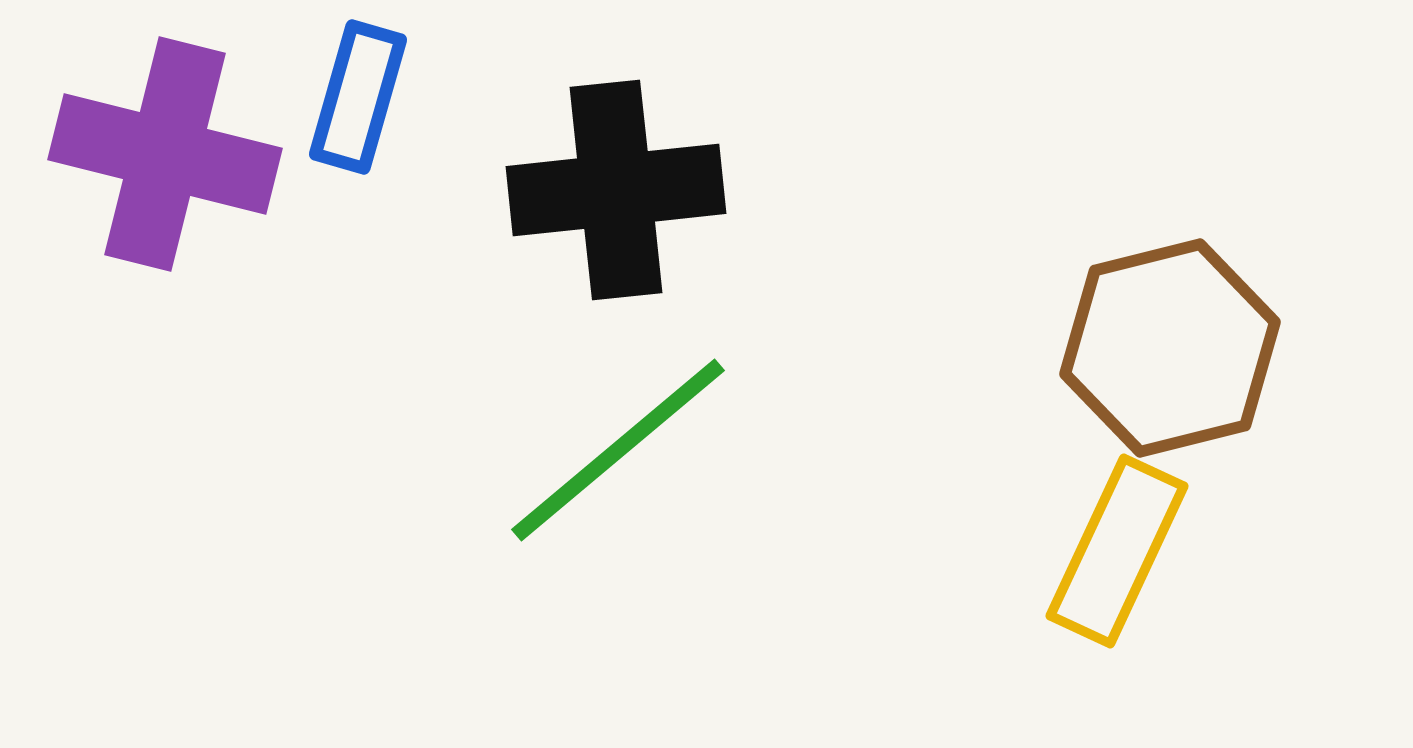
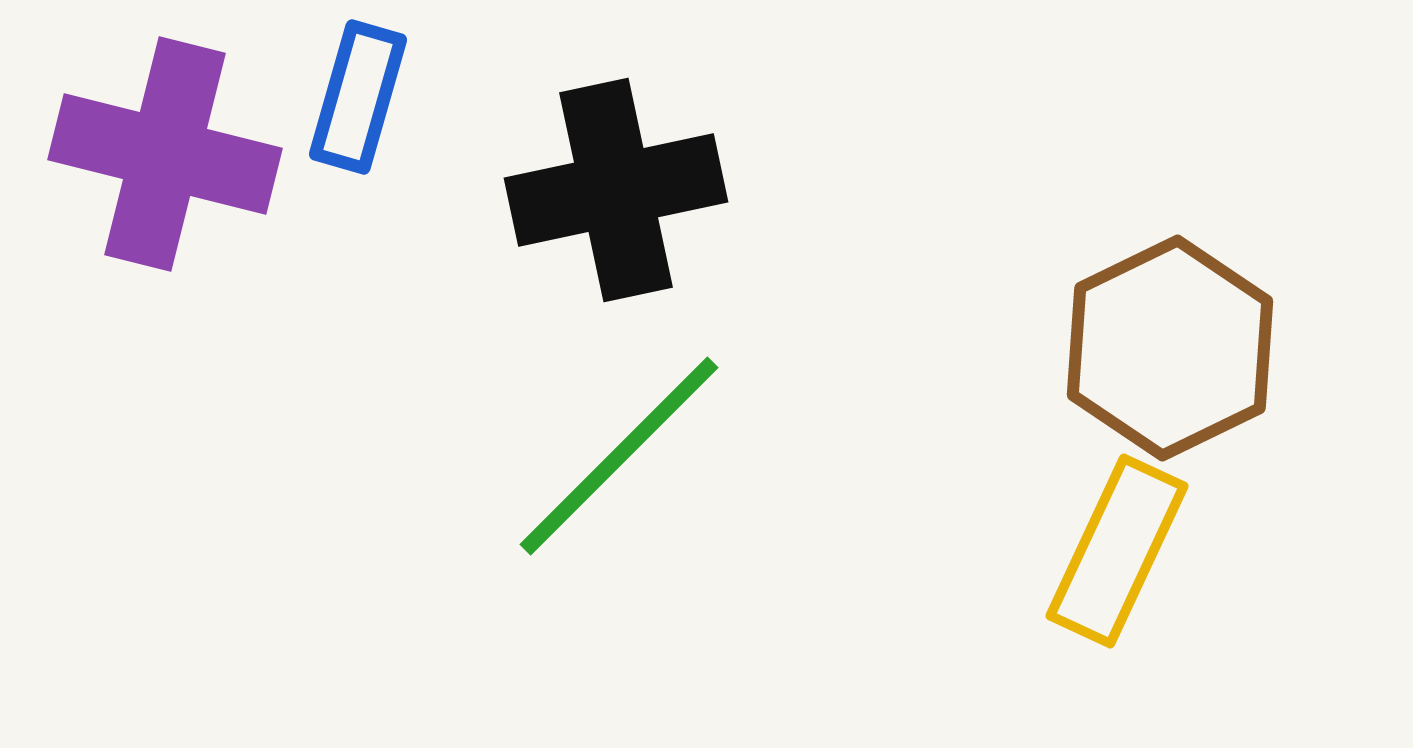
black cross: rotated 6 degrees counterclockwise
brown hexagon: rotated 12 degrees counterclockwise
green line: moved 1 px right, 6 px down; rotated 5 degrees counterclockwise
